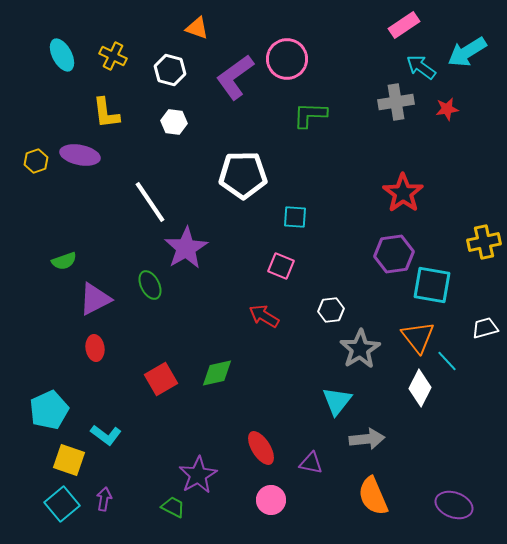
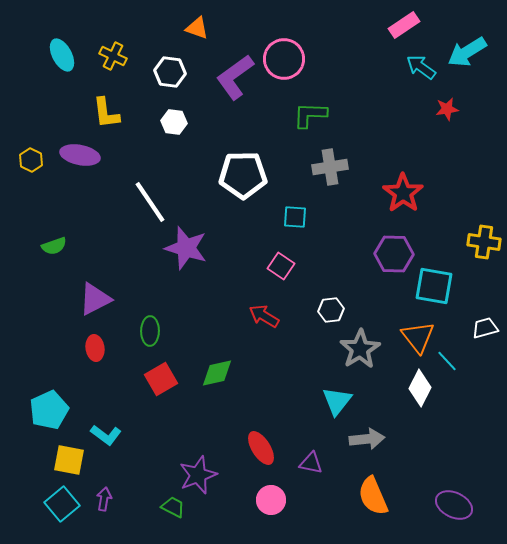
pink circle at (287, 59): moved 3 px left
white hexagon at (170, 70): moved 2 px down; rotated 8 degrees counterclockwise
gray cross at (396, 102): moved 66 px left, 65 px down
yellow hexagon at (36, 161): moved 5 px left, 1 px up; rotated 15 degrees counterclockwise
yellow cross at (484, 242): rotated 20 degrees clockwise
purple star at (186, 248): rotated 24 degrees counterclockwise
purple hexagon at (394, 254): rotated 9 degrees clockwise
green semicircle at (64, 261): moved 10 px left, 15 px up
pink square at (281, 266): rotated 12 degrees clockwise
green ellipse at (150, 285): moved 46 px down; rotated 28 degrees clockwise
cyan square at (432, 285): moved 2 px right, 1 px down
yellow square at (69, 460): rotated 8 degrees counterclockwise
purple star at (198, 475): rotated 9 degrees clockwise
purple ellipse at (454, 505): rotated 6 degrees clockwise
